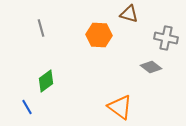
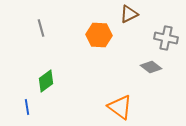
brown triangle: rotated 42 degrees counterclockwise
blue line: rotated 21 degrees clockwise
